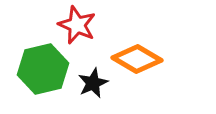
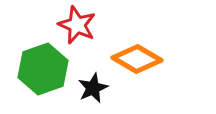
green hexagon: rotated 6 degrees counterclockwise
black star: moved 5 px down
